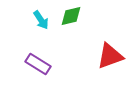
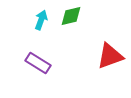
cyan arrow: rotated 126 degrees counterclockwise
purple rectangle: moved 1 px up
